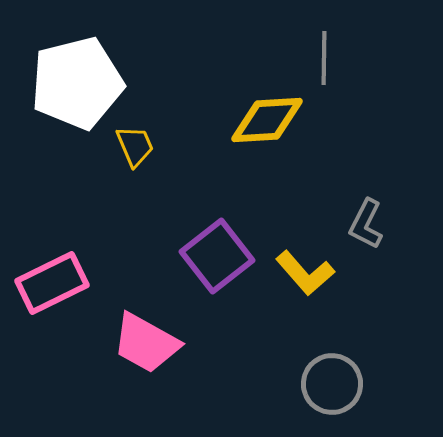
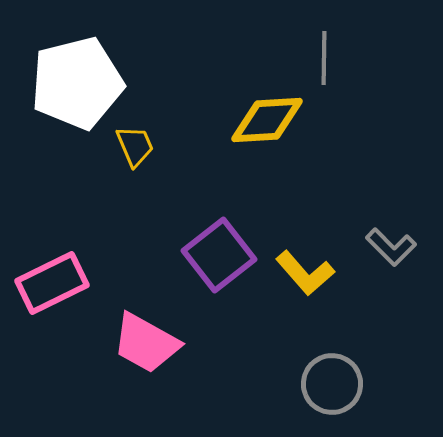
gray L-shape: moved 25 px right, 23 px down; rotated 72 degrees counterclockwise
purple square: moved 2 px right, 1 px up
